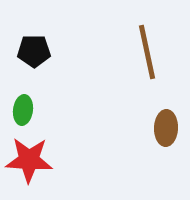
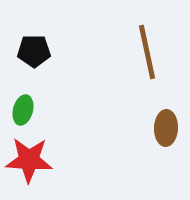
green ellipse: rotated 8 degrees clockwise
